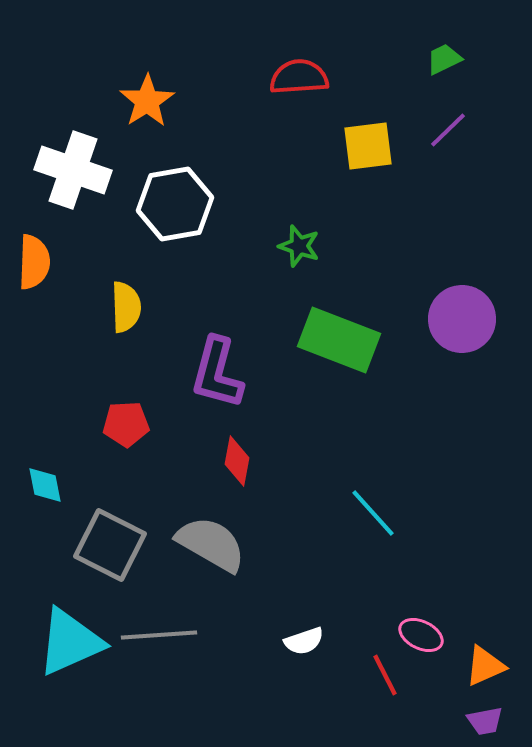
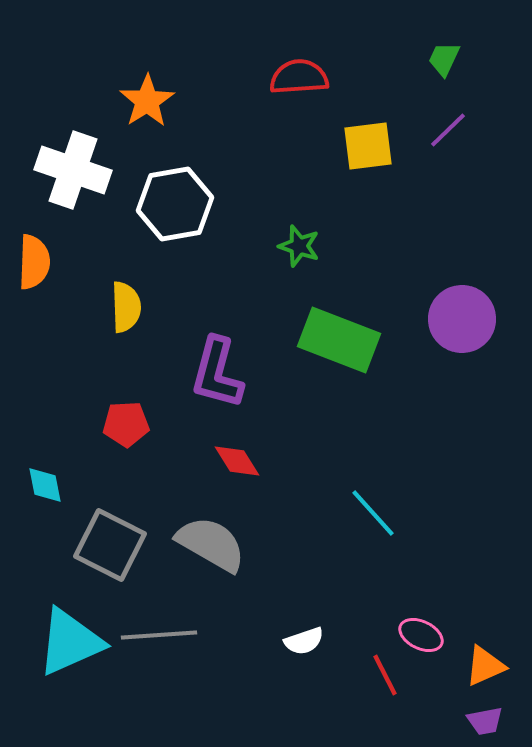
green trapezoid: rotated 39 degrees counterclockwise
red diamond: rotated 42 degrees counterclockwise
